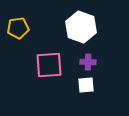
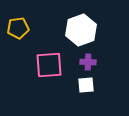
white hexagon: moved 3 px down; rotated 20 degrees clockwise
